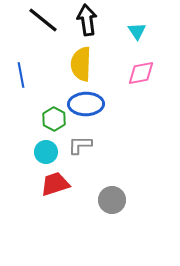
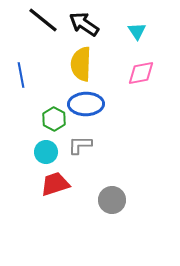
black arrow: moved 3 px left, 4 px down; rotated 48 degrees counterclockwise
